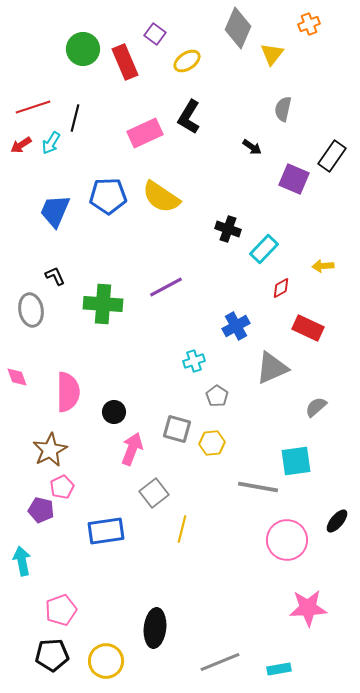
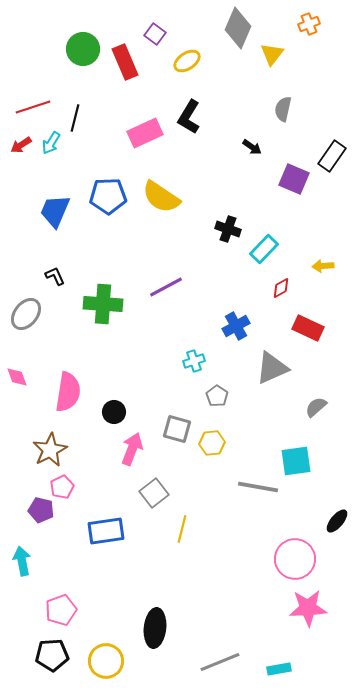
gray ellipse at (31, 310): moved 5 px left, 4 px down; rotated 48 degrees clockwise
pink semicircle at (68, 392): rotated 9 degrees clockwise
pink circle at (287, 540): moved 8 px right, 19 px down
